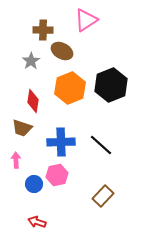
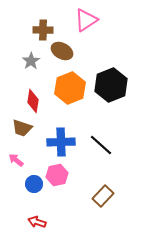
pink arrow: rotated 49 degrees counterclockwise
